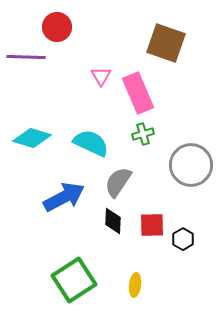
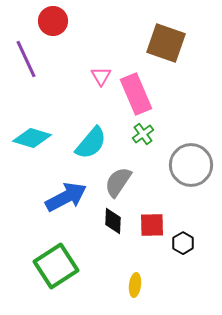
red circle: moved 4 px left, 6 px up
purple line: moved 2 px down; rotated 63 degrees clockwise
pink rectangle: moved 2 px left, 1 px down
green cross: rotated 20 degrees counterclockwise
cyan semicircle: rotated 105 degrees clockwise
blue arrow: moved 2 px right
black hexagon: moved 4 px down
green square: moved 18 px left, 14 px up
